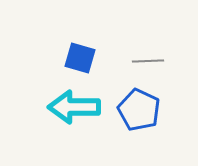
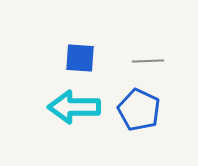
blue square: rotated 12 degrees counterclockwise
